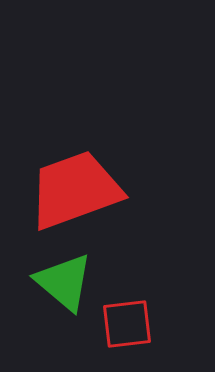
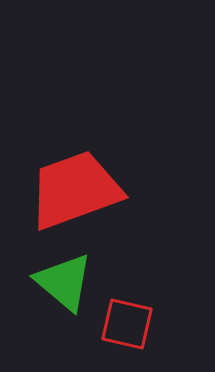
red square: rotated 20 degrees clockwise
